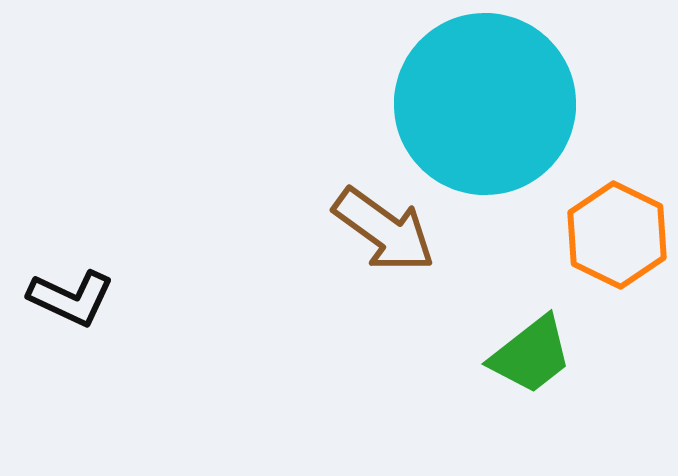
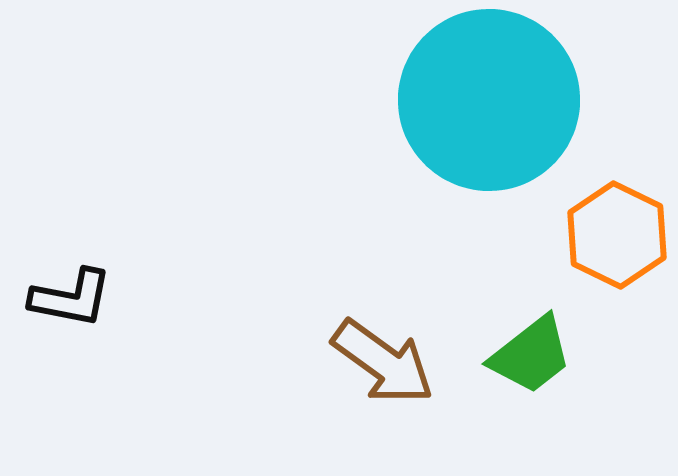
cyan circle: moved 4 px right, 4 px up
brown arrow: moved 1 px left, 132 px down
black L-shape: rotated 14 degrees counterclockwise
